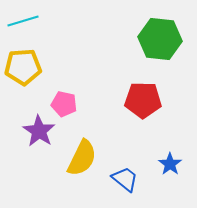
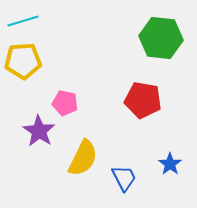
green hexagon: moved 1 px right, 1 px up
yellow pentagon: moved 6 px up
red pentagon: rotated 9 degrees clockwise
pink pentagon: moved 1 px right, 1 px up
yellow semicircle: moved 1 px right
blue trapezoid: moved 1 px left, 1 px up; rotated 24 degrees clockwise
